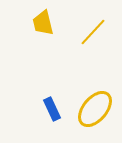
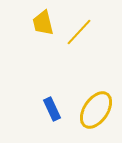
yellow line: moved 14 px left
yellow ellipse: moved 1 px right, 1 px down; rotated 6 degrees counterclockwise
